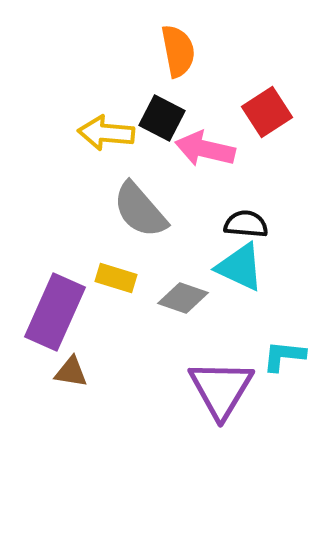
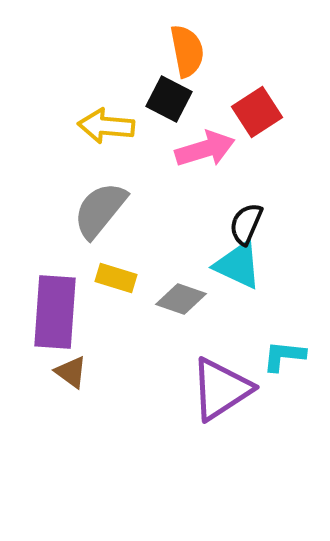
orange semicircle: moved 9 px right
red square: moved 10 px left
black square: moved 7 px right, 19 px up
yellow arrow: moved 7 px up
pink arrow: rotated 150 degrees clockwise
gray semicircle: moved 40 px left; rotated 80 degrees clockwise
black semicircle: rotated 72 degrees counterclockwise
cyan triangle: moved 2 px left, 2 px up
gray diamond: moved 2 px left, 1 px down
purple rectangle: rotated 20 degrees counterclockwise
brown triangle: rotated 27 degrees clockwise
purple triangle: rotated 26 degrees clockwise
